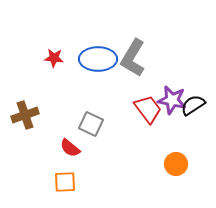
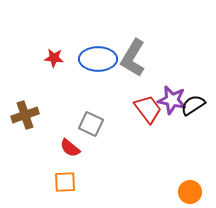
orange circle: moved 14 px right, 28 px down
